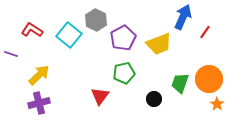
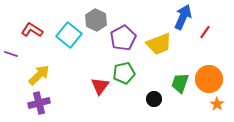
red triangle: moved 10 px up
